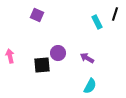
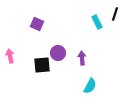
purple square: moved 9 px down
purple arrow: moved 5 px left; rotated 56 degrees clockwise
